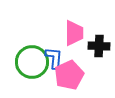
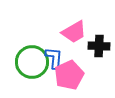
pink trapezoid: moved 1 px up; rotated 60 degrees clockwise
